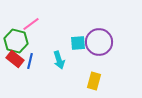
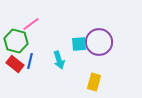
cyan square: moved 1 px right, 1 px down
red rectangle: moved 5 px down
yellow rectangle: moved 1 px down
